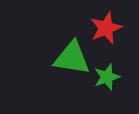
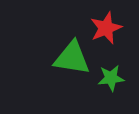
green star: moved 4 px right, 1 px down; rotated 12 degrees clockwise
